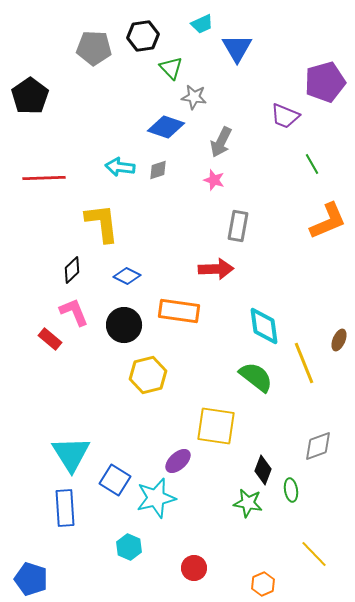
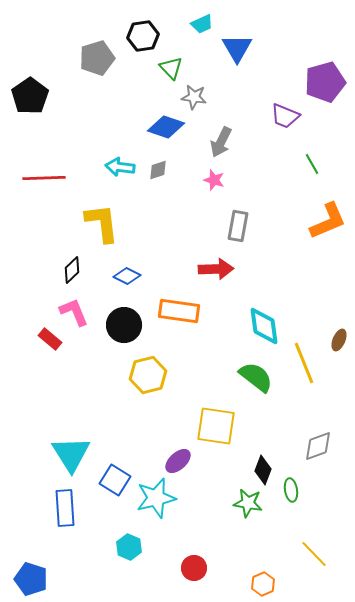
gray pentagon at (94, 48): moved 3 px right, 10 px down; rotated 20 degrees counterclockwise
